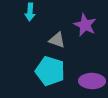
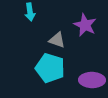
cyan arrow: rotated 12 degrees counterclockwise
cyan pentagon: moved 3 px up
purple ellipse: moved 1 px up
